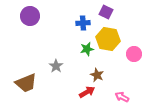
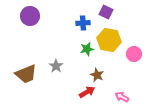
yellow hexagon: moved 1 px right, 1 px down
brown trapezoid: moved 9 px up
